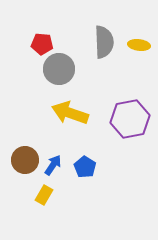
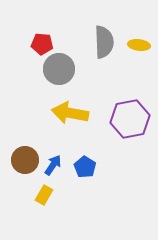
yellow arrow: rotated 9 degrees counterclockwise
